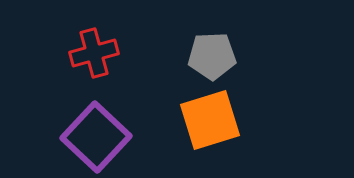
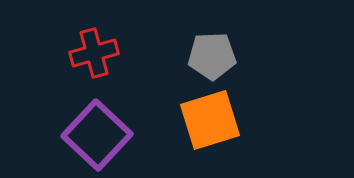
purple square: moved 1 px right, 2 px up
